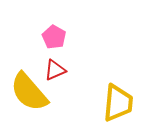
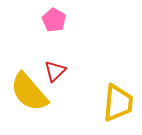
pink pentagon: moved 17 px up
red triangle: moved 1 px down; rotated 20 degrees counterclockwise
